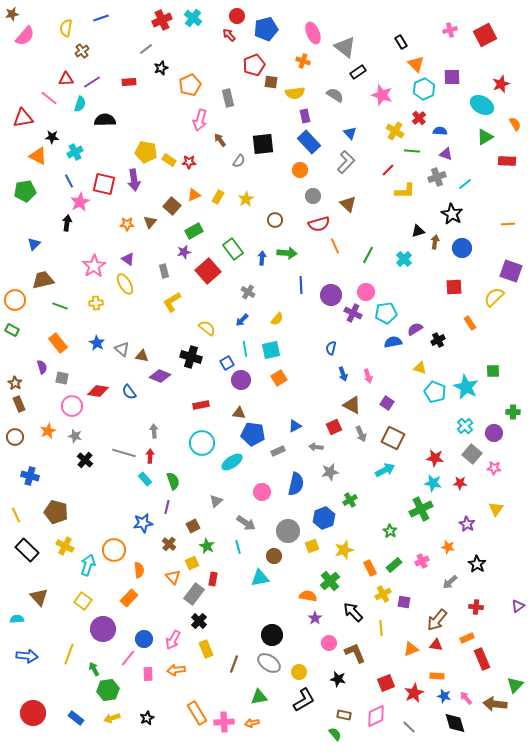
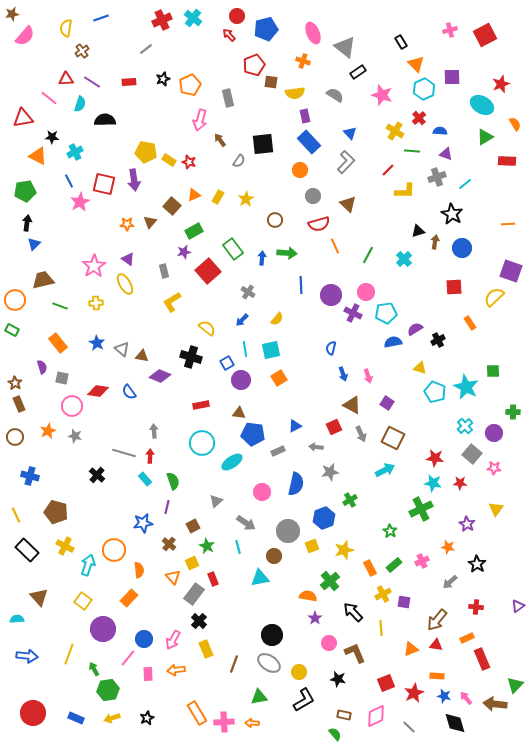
black star at (161, 68): moved 2 px right, 11 px down
purple line at (92, 82): rotated 66 degrees clockwise
red star at (189, 162): rotated 16 degrees clockwise
black arrow at (67, 223): moved 40 px left
black cross at (85, 460): moved 12 px right, 15 px down
red rectangle at (213, 579): rotated 32 degrees counterclockwise
blue rectangle at (76, 718): rotated 14 degrees counterclockwise
orange arrow at (252, 723): rotated 16 degrees clockwise
